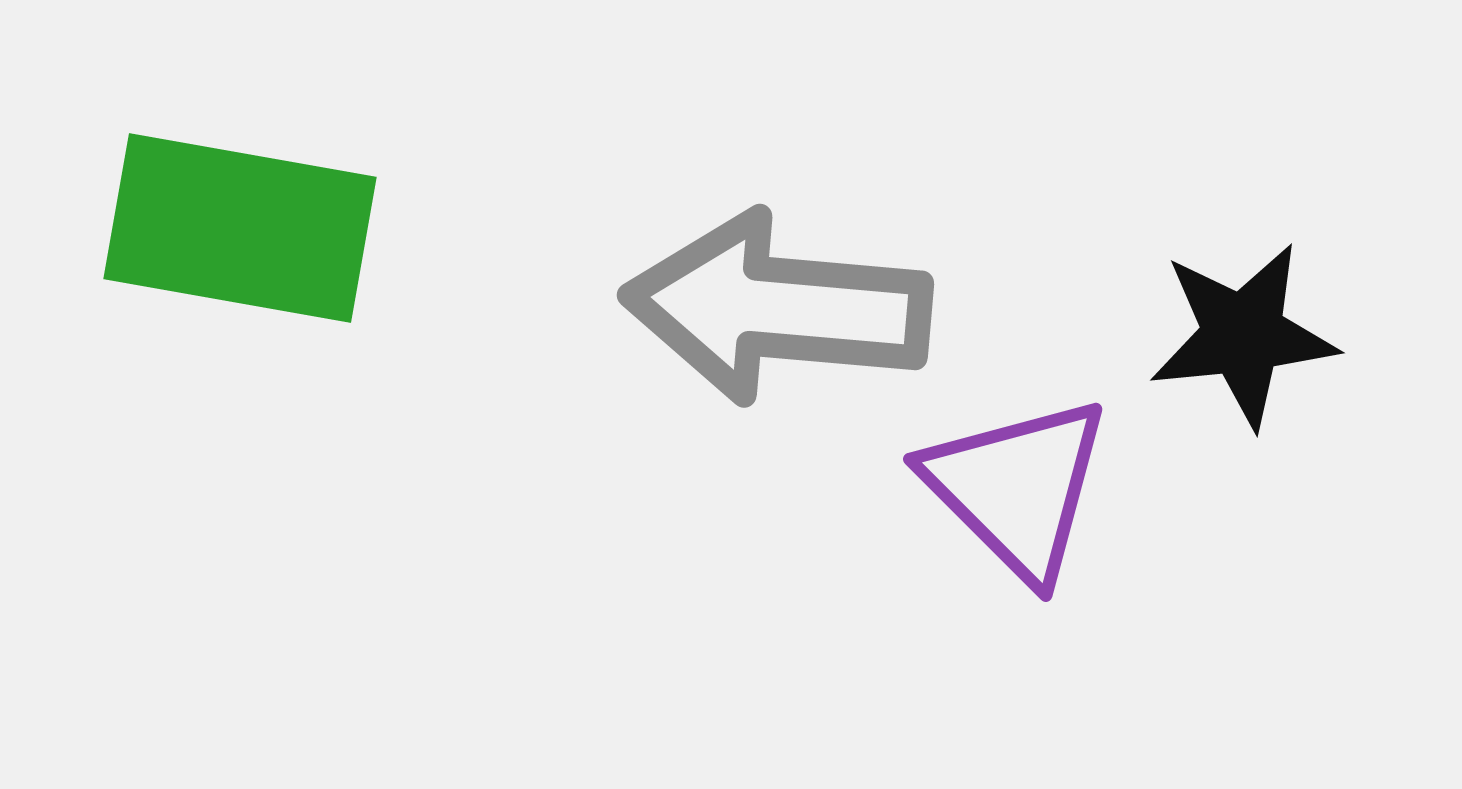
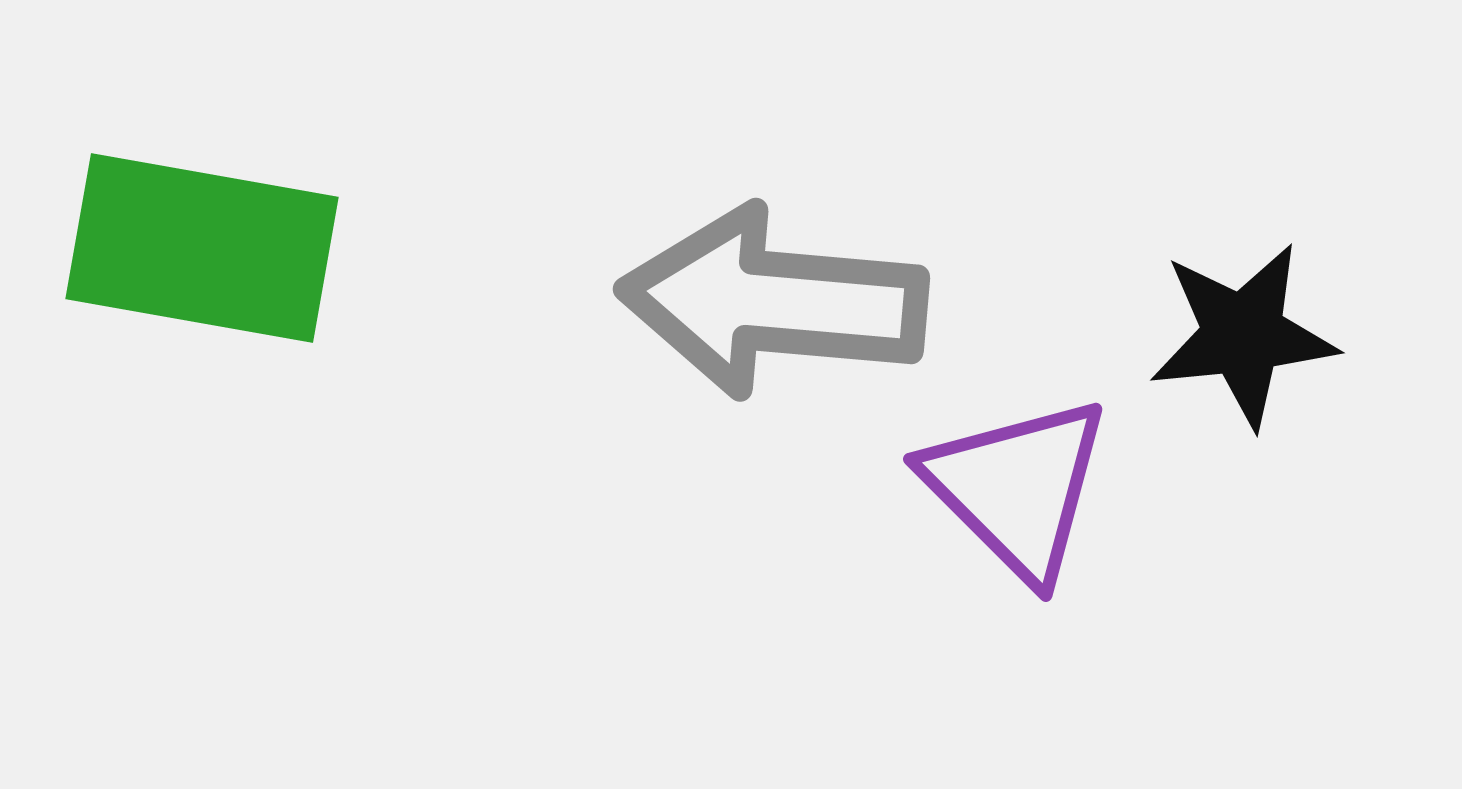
green rectangle: moved 38 px left, 20 px down
gray arrow: moved 4 px left, 6 px up
